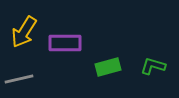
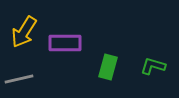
green rectangle: rotated 60 degrees counterclockwise
